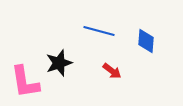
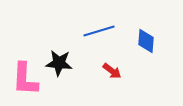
blue line: rotated 32 degrees counterclockwise
black star: rotated 24 degrees clockwise
pink L-shape: moved 3 px up; rotated 12 degrees clockwise
